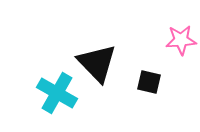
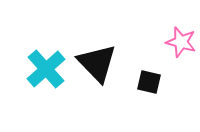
pink star: moved 2 px down; rotated 20 degrees clockwise
cyan cross: moved 11 px left, 24 px up; rotated 18 degrees clockwise
